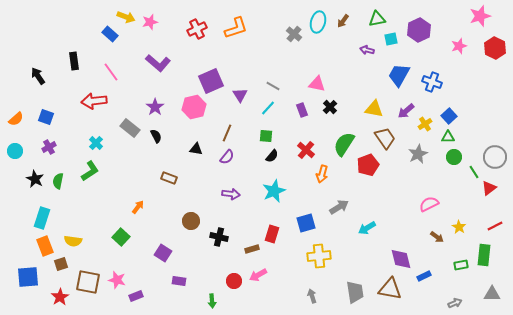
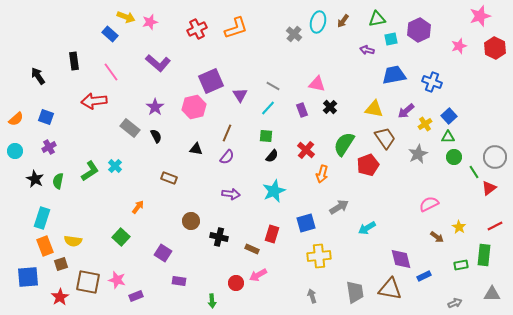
blue trapezoid at (399, 75): moved 5 px left; rotated 50 degrees clockwise
cyan cross at (96, 143): moved 19 px right, 23 px down
brown rectangle at (252, 249): rotated 40 degrees clockwise
red circle at (234, 281): moved 2 px right, 2 px down
